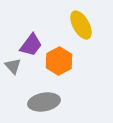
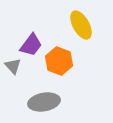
orange hexagon: rotated 12 degrees counterclockwise
